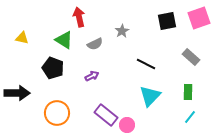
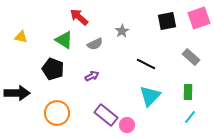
red arrow: rotated 36 degrees counterclockwise
yellow triangle: moved 1 px left, 1 px up
black pentagon: moved 1 px down
